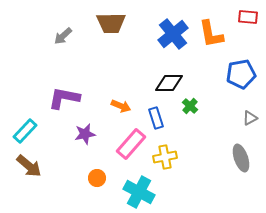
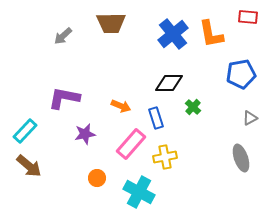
green cross: moved 3 px right, 1 px down
